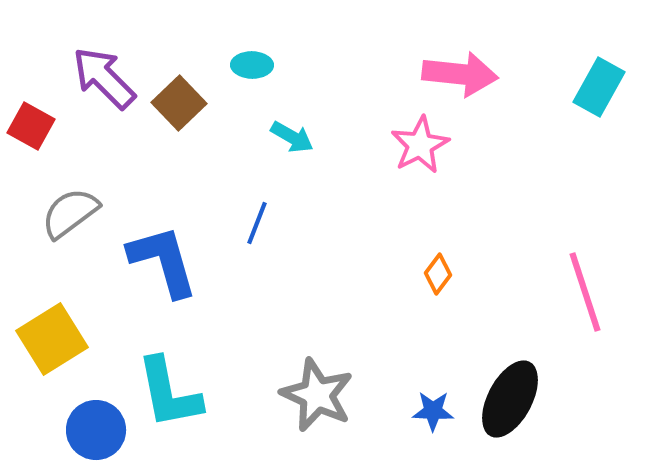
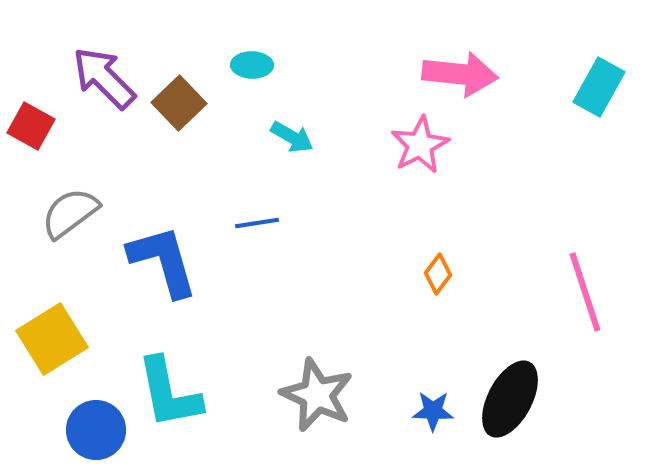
blue line: rotated 60 degrees clockwise
